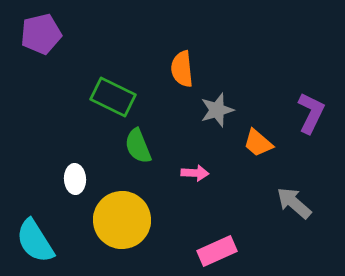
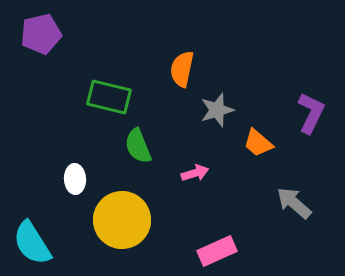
orange semicircle: rotated 18 degrees clockwise
green rectangle: moved 4 px left; rotated 12 degrees counterclockwise
pink arrow: rotated 20 degrees counterclockwise
cyan semicircle: moved 3 px left, 2 px down
